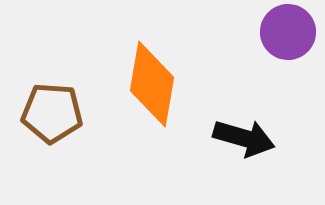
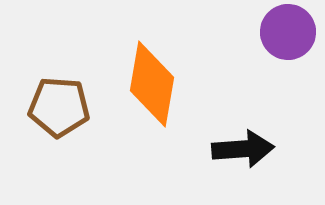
brown pentagon: moved 7 px right, 6 px up
black arrow: moved 1 px left, 11 px down; rotated 20 degrees counterclockwise
